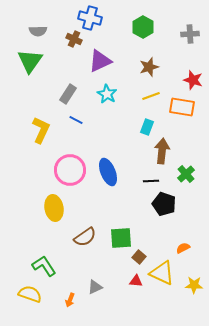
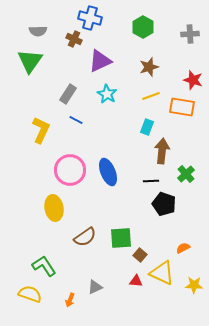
brown square: moved 1 px right, 2 px up
